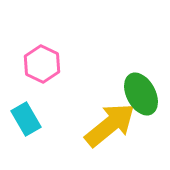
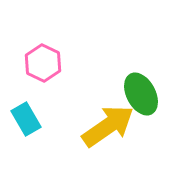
pink hexagon: moved 1 px right, 1 px up
yellow arrow: moved 2 px left, 1 px down; rotated 4 degrees clockwise
